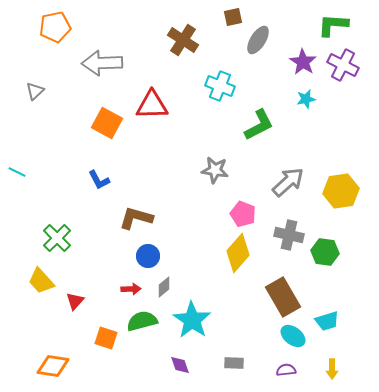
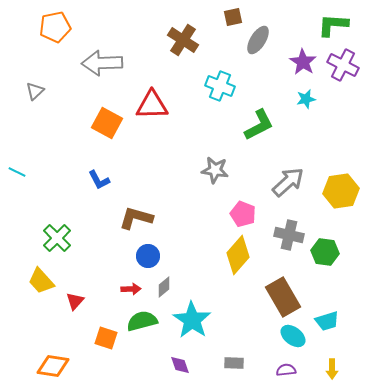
yellow diamond at (238, 253): moved 2 px down
